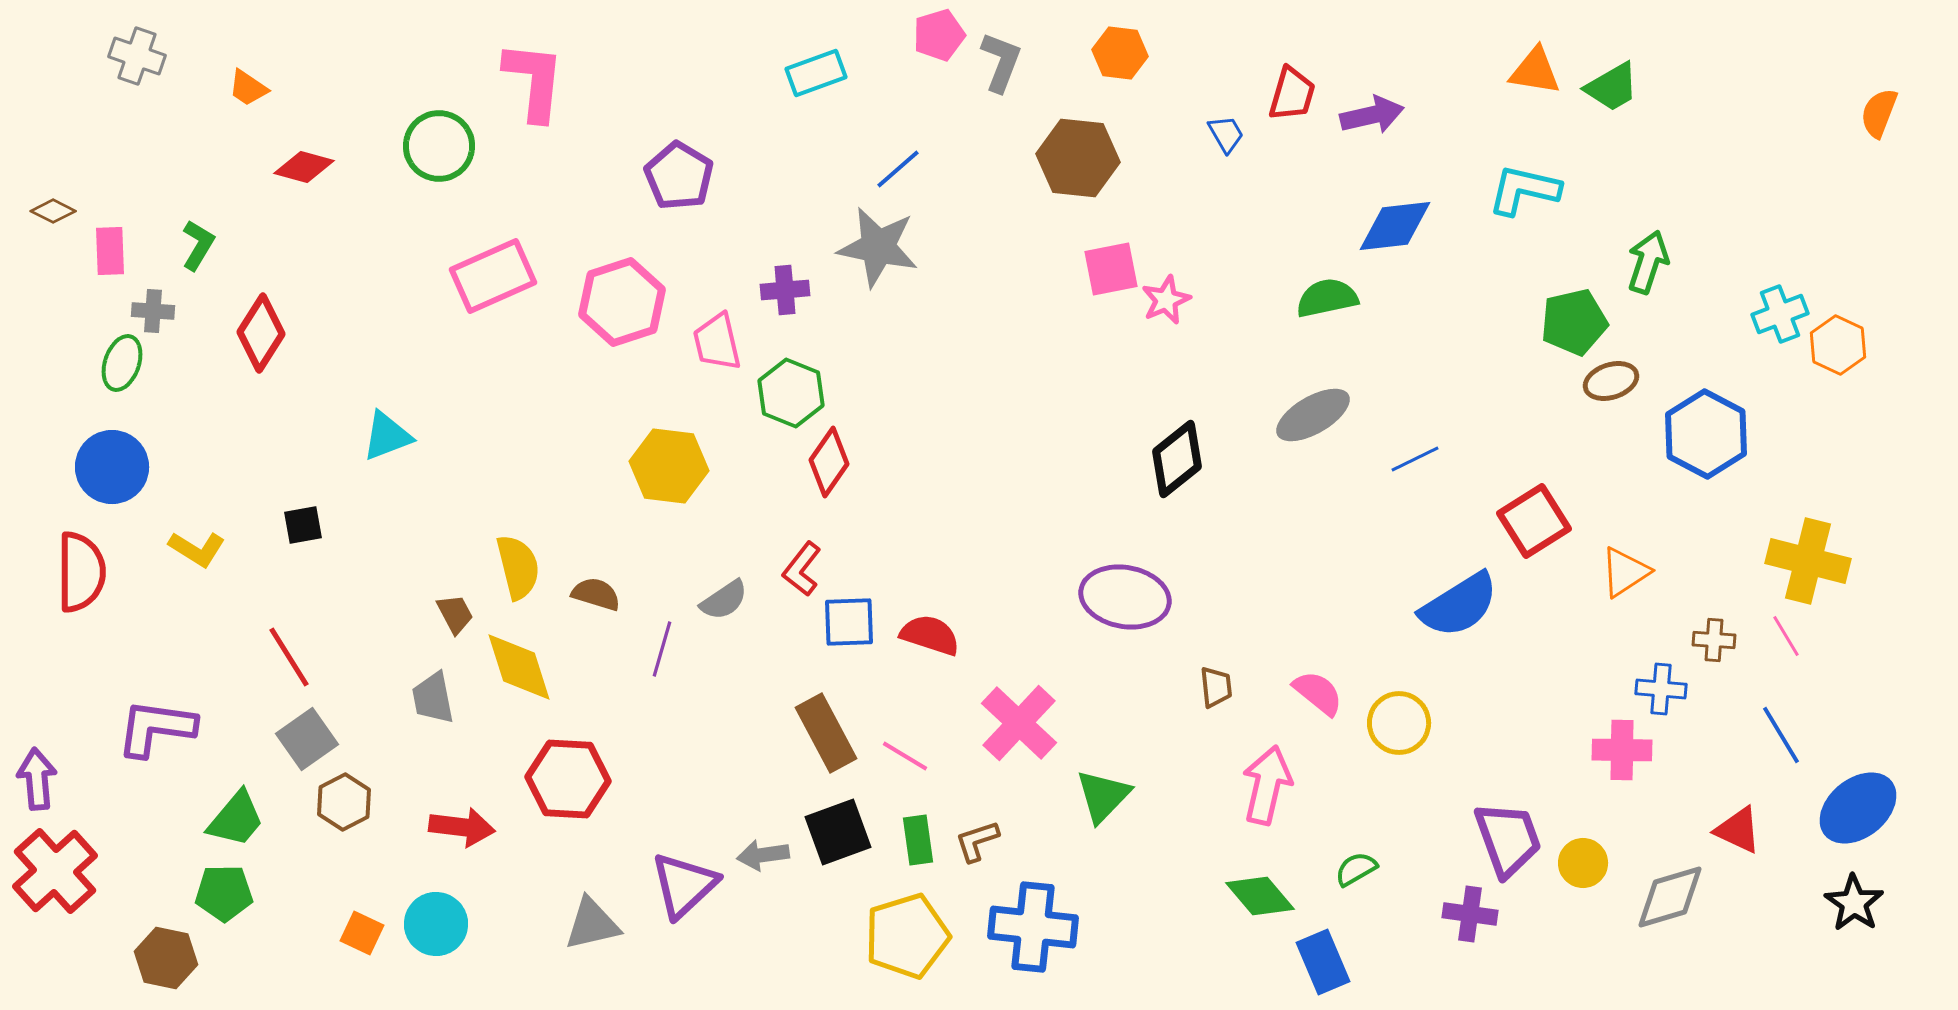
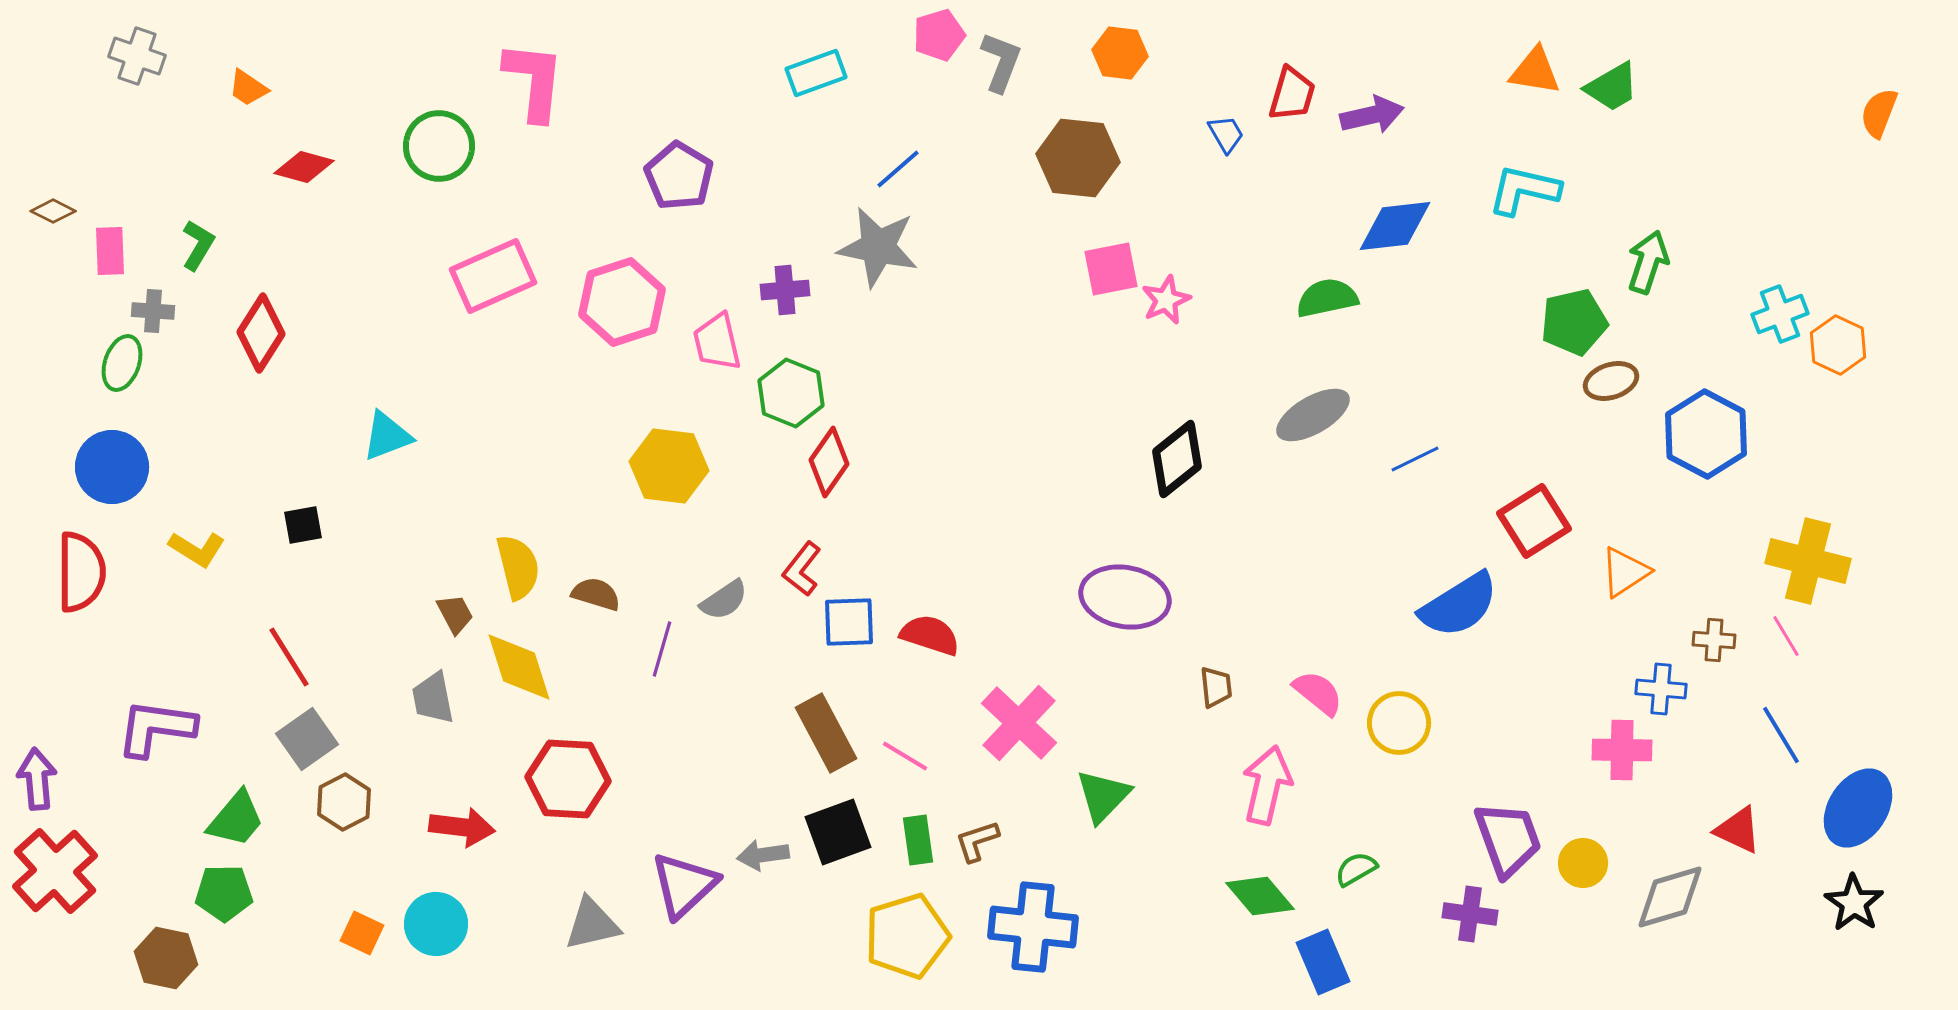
blue ellipse at (1858, 808): rotated 18 degrees counterclockwise
